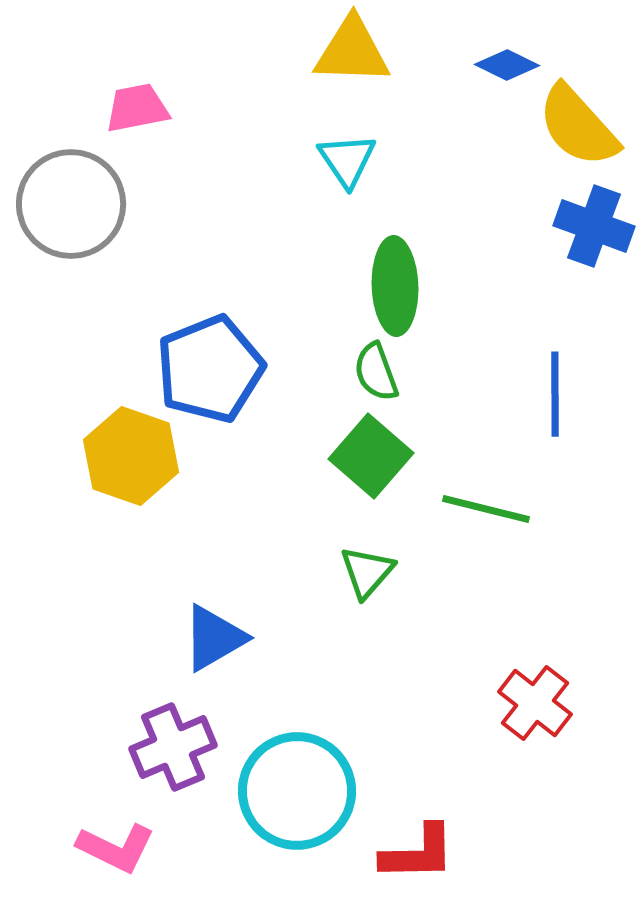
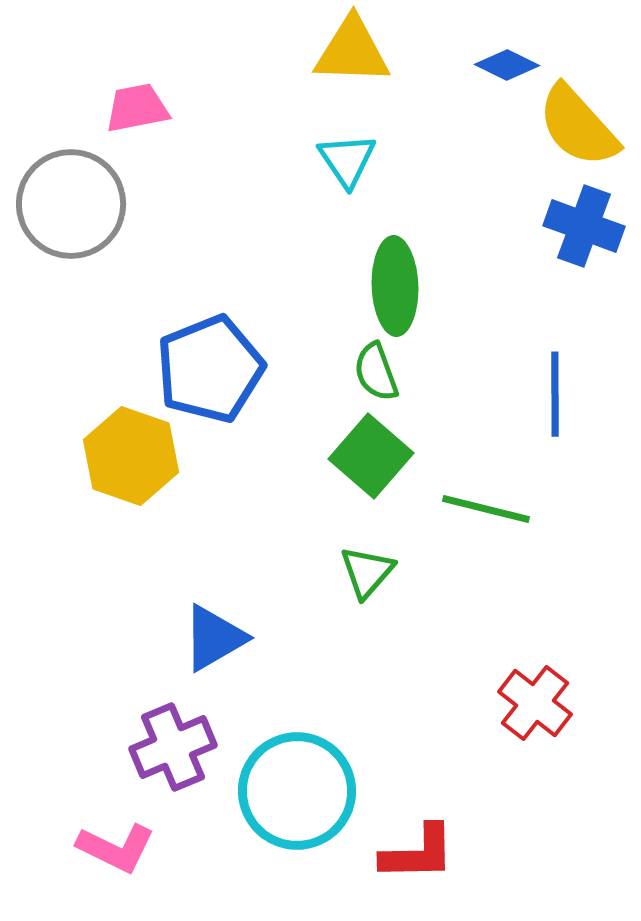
blue cross: moved 10 px left
